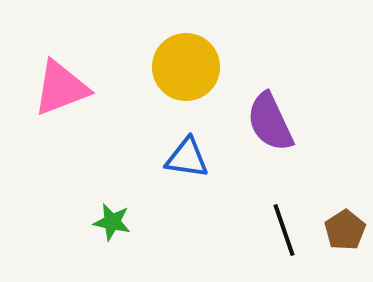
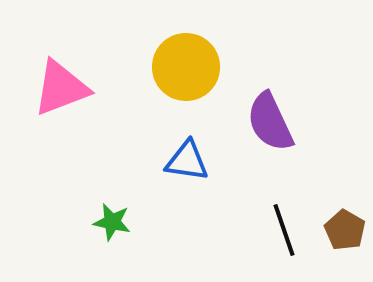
blue triangle: moved 3 px down
brown pentagon: rotated 9 degrees counterclockwise
